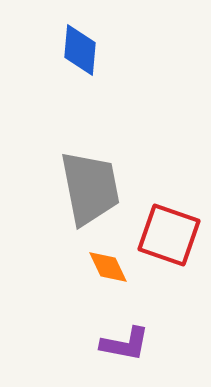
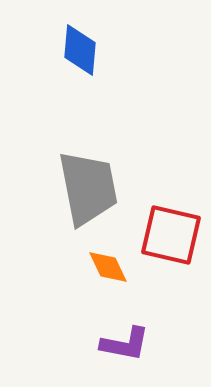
gray trapezoid: moved 2 px left
red square: moved 2 px right; rotated 6 degrees counterclockwise
